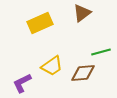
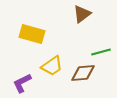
brown triangle: moved 1 px down
yellow rectangle: moved 8 px left, 11 px down; rotated 40 degrees clockwise
